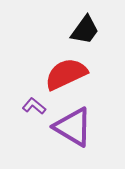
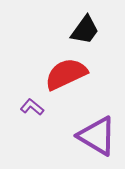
purple L-shape: moved 2 px left, 1 px down
purple triangle: moved 24 px right, 9 px down
